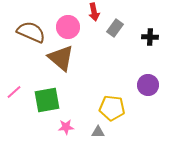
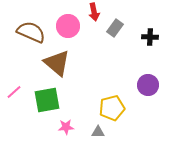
pink circle: moved 1 px up
brown triangle: moved 4 px left, 5 px down
yellow pentagon: rotated 20 degrees counterclockwise
